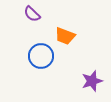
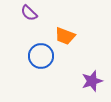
purple semicircle: moved 3 px left, 1 px up
